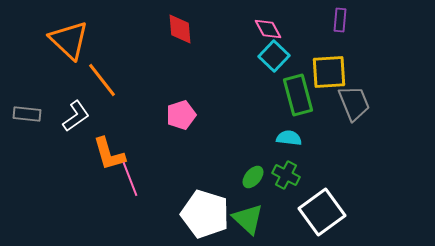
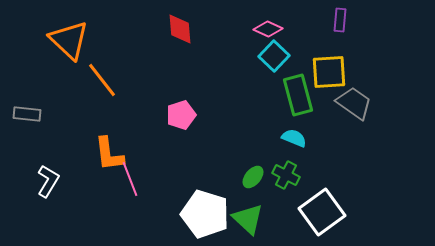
pink diamond: rotated 36 degrees counterclockwise
gray trapezoid: rotated 33 degrees counterclockwise
white L-shape: moved 28 px left, 65 px down; rotated 24 degrees counterclockwise
cyan semicircle: moved 5 px right; rotated 15 degrees clockwise
orange L-shape: rotated 9 degrees clockwise
